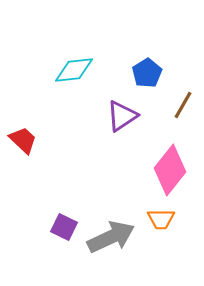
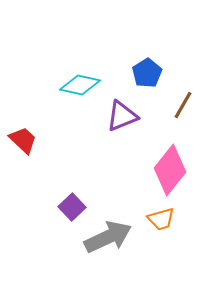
cyan diamond: moved 6 px right, 15 px down; rotated 18 degrees clockwise
purple triangle: rotated 12 degrees clockwise
orange trapezoid: rotated 16 degrees counterclockwise
purple square: moved 8 px right, 20 px up; rotated 20 degrees clockwise
gray arrow: moved 3 px left
